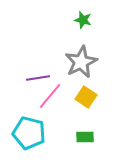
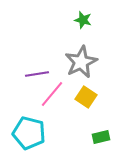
purple line: moved 1 px left, 4 px up
pink line: moved 2 px right, 2 px up
green rectangle: moved 16 px right; rotated 12 degrees counterclockwise
